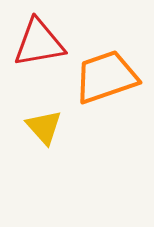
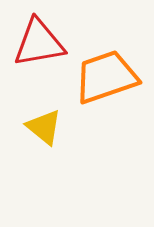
yellow triangle: rotated 9 degrees counterclockwise
